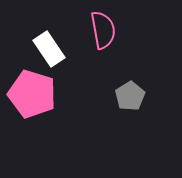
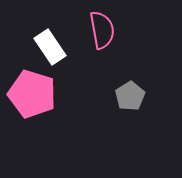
pink semicircle: moved 1 px left
white rectangle: moved 1 px right, 2 px up
